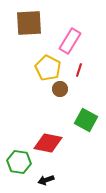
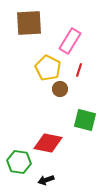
green square: moved 1 px left; rotated 15 degrees counterclockwise
